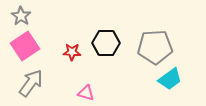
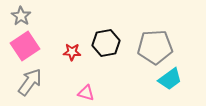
black hexagon: rotated 12 degrees counterclockwise
gray arrow: moved 1 px left, 1 px up
